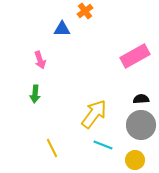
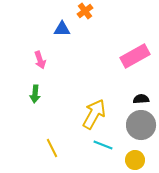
yellow arrow: rotated 8 degrees counterclockwise
